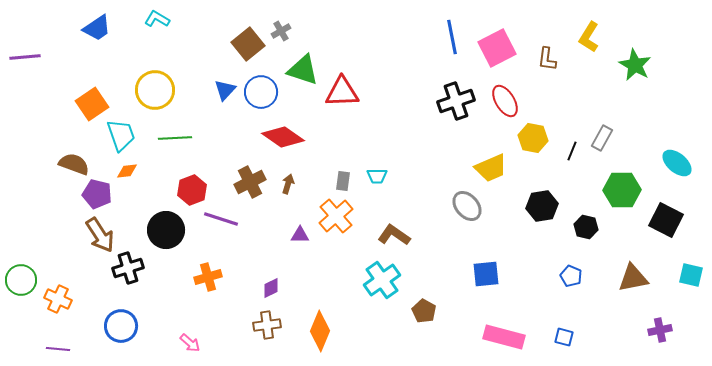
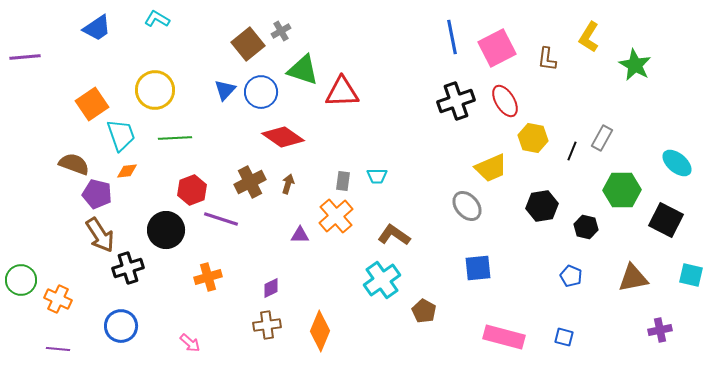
blue square at (486, 274): moved 8 px left, 6 px up
